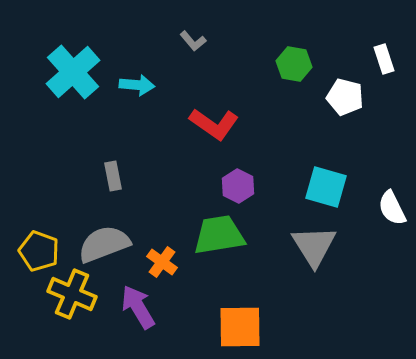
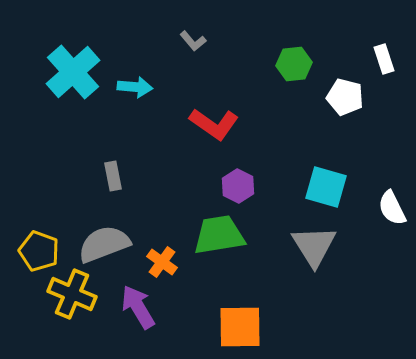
green hexagon: rotated 16 degrees counterclockwise
cyan arrow: moved 2 px left, 2 px down
